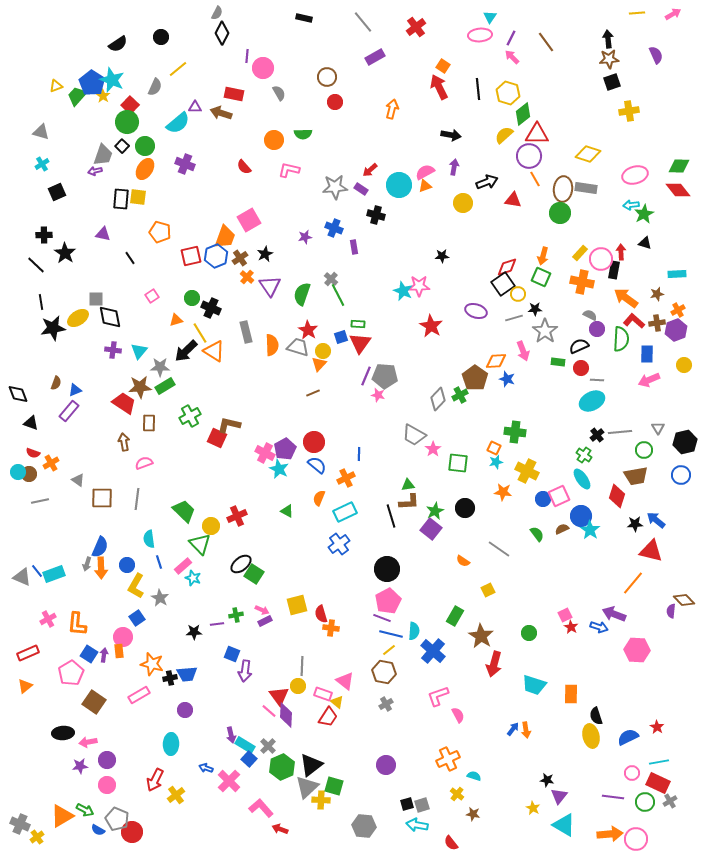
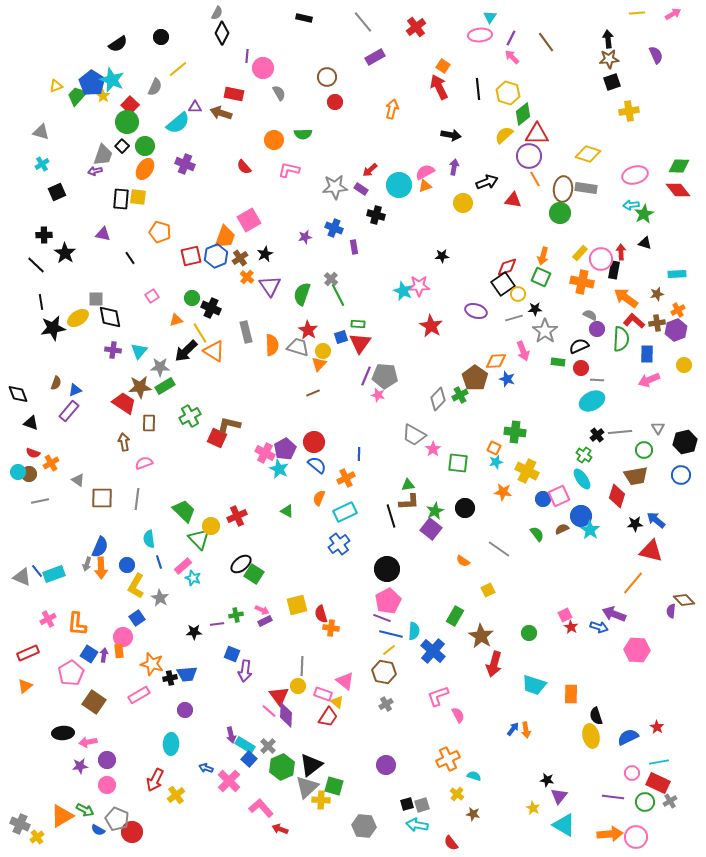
green triangle at (200, 544): moved 1 px left, 5 px up
pink circle at (636, 839): moved 2 px up
